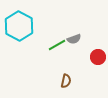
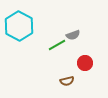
gray semicircle: moved 1 px left, 4 px up
red circle: moved 13 px left, 6 px down
brown semicircle: moved 1 px right; rotated 64 degrees clockwise
